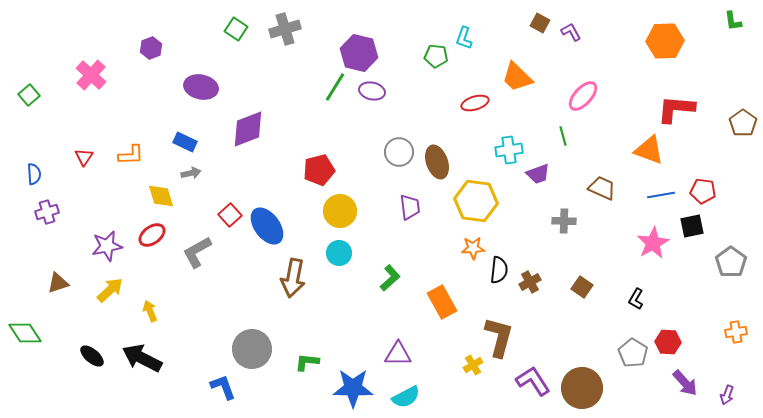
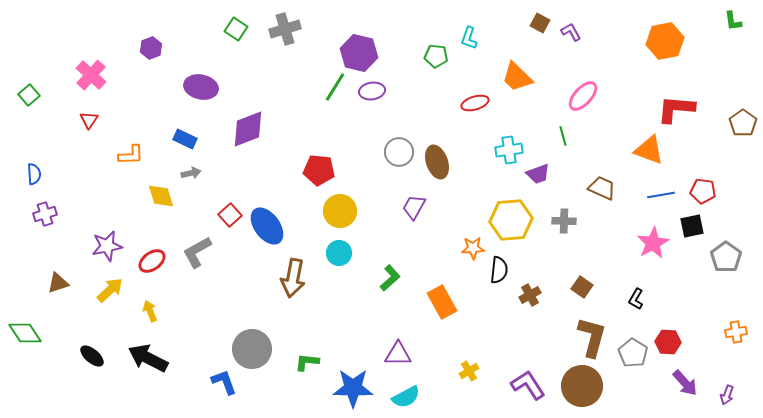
cyan L-shape at (464, 38): moved 5 px right
orange hexagon at (665, 41): rotated 9 degrees counterclockwise
purple ellipse at (372, 91): rotated 20 degrees counterclockwise
blue rectangle at (185, 142): moved 3 px up
red triangle at (84, 157): moved 5 px right, 37 px up
red pentagon at (319, 170): rotated 20 degrees clockwise
yellow hexagon at (476, 201): moved 35 px right, 19 px down; rotated 12 degrees counterclockwise
purple trapezoid at (410, 207): moved 4 px right; rotated 144 degrees counterclockwise
purple cross at (47, 212): moved 2 px left, 2 px down
red ellipse at (152, 235): moved 26 px down
gray pentagon at (731, 262): moved 5 px left, 5 px up
brown cross at (530, 282): moved 13 px down
brown L-shape at (499, 337): moved 93 px right
black arrow at (142, 358): moved 6 px right
yellow cross at (473, 365): moved 4 px left, 6 px down
purple L-shape at (533, 381): moved 5 px left, 4 px down
blue L-shape at (223, 387): moved 1 px right, 5 px up
brown circle at (582, 388): moved 2 px up
